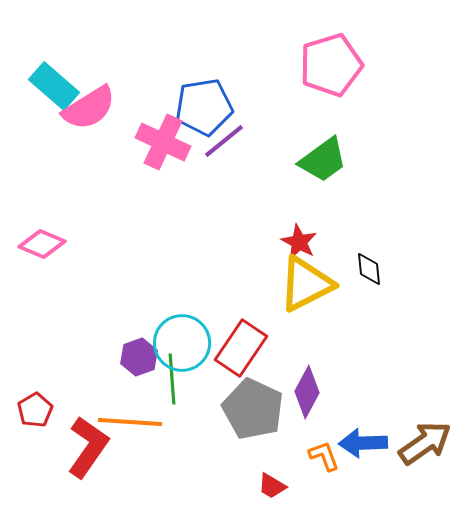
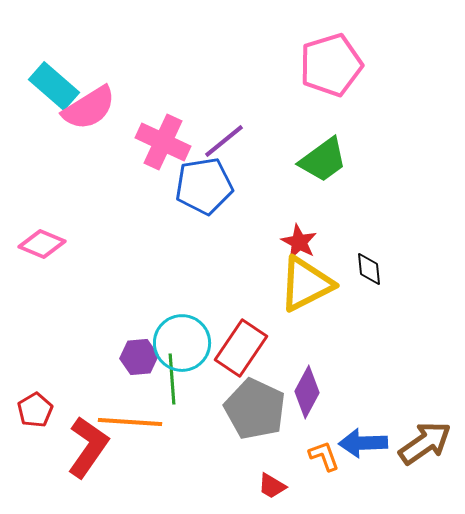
blue pentagon: moved 79 px down
purple hexagon: rotated 15 degrees clockwise
gray pentagon: moved 2 px right
